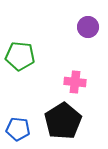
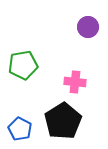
green pentagon: moved 3 px right, 9 px down; rotated 16 degrees counterclockwise
blue pentagon: moved 2 px right; rotated 20 degrees clockwise
